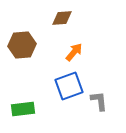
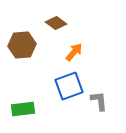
brown diamond: moved 6 px left, 5 px down; rotated 40 degrees clockwise
